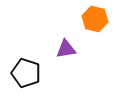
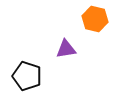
black pentagon: moved 1 px right, 3 px down
